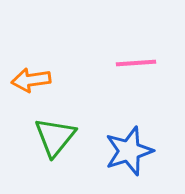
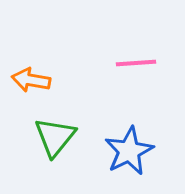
orange arrow: rotated 18 degrees clockwise
blue star: rotated 9 degrees counterclockwise
